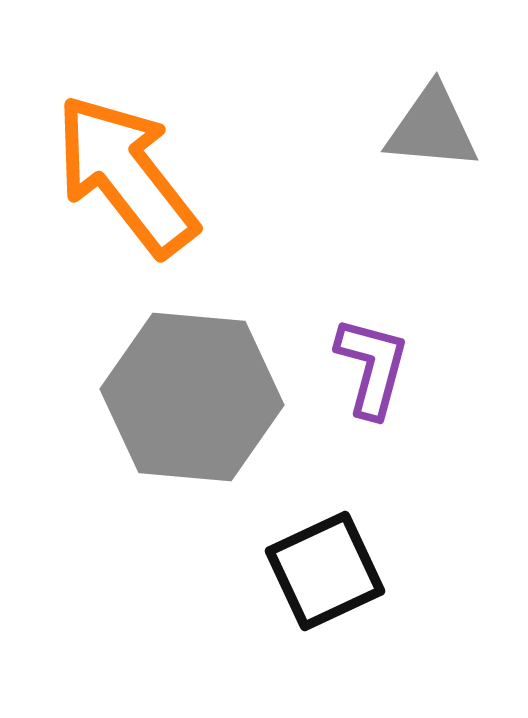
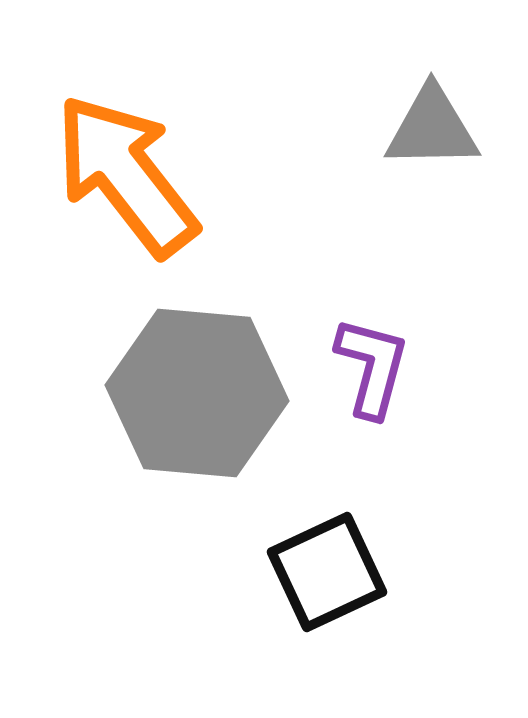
gray triangle: rotated 6 degrees counterclockwise
gray hexagon: moved 5 px right, 4 px up
black square: moved 2 px right, 1 px down
